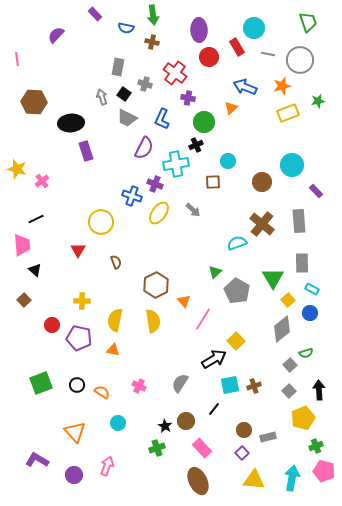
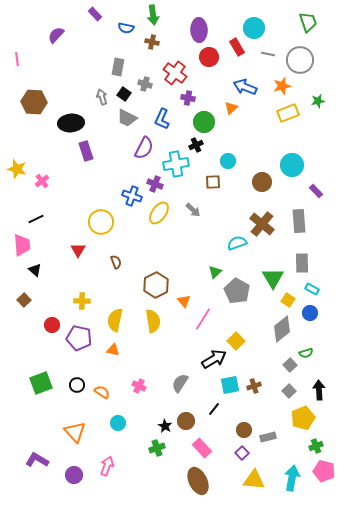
yellow square at (288, 300): rotated 16 degrees counterclockwise
